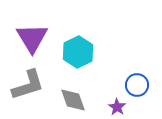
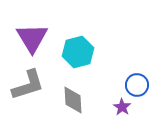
cyan hexagon: rotated 12 degrees clockwise
gray diamond: rotated 16 degrees clockwise
purple star: moved 5 px right
